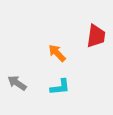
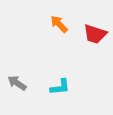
red trapezoid: moved 1 px left, 2 px up; rotated 100 degrees clockwise
orange arrow: moved 2 px right, 29 px up
